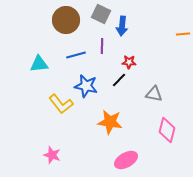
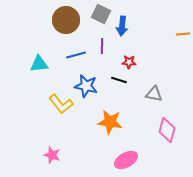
black line: rotated 63 degrees clockwise
